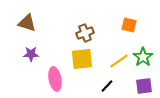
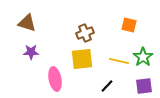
purple star: moved 2 px up
yellow line: rotated 48 degrees clockwise
